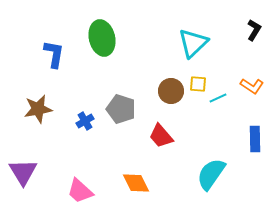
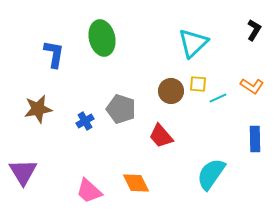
pink trapezoid: moved 9 px right
